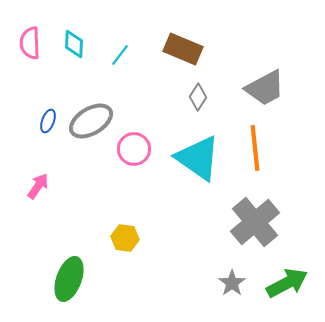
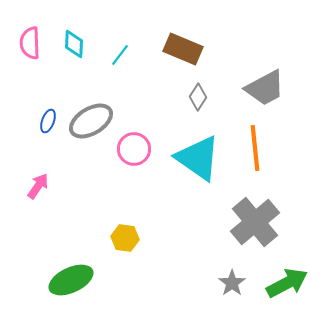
green ellipse: moved 2 px right, 1 px down; rotated 45 degrees clockwise
